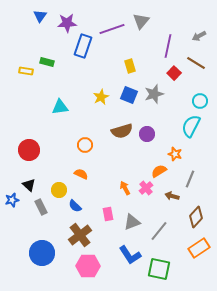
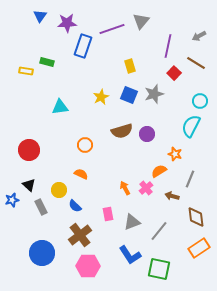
brown diamond at (196, 217): rotated 50 degrees counterclockwise
